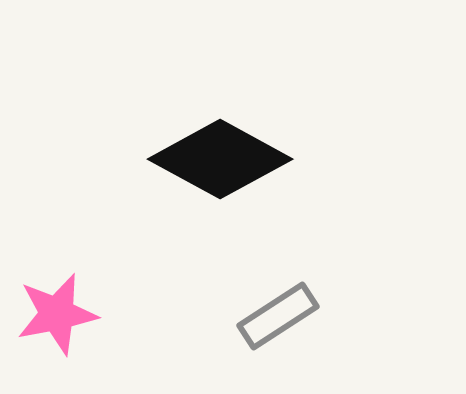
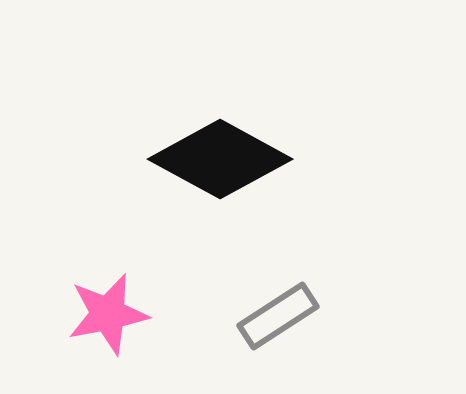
pink star: moved 51 px right
